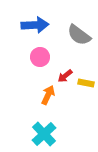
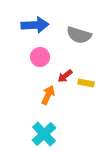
gray semicircle: rotated 20 degrees counterclockwise
